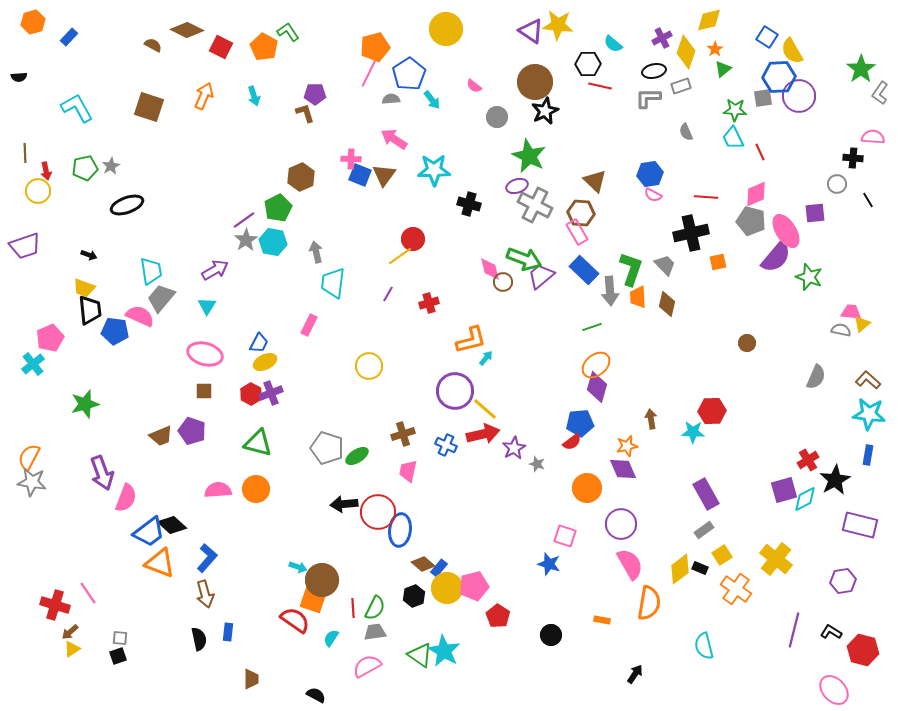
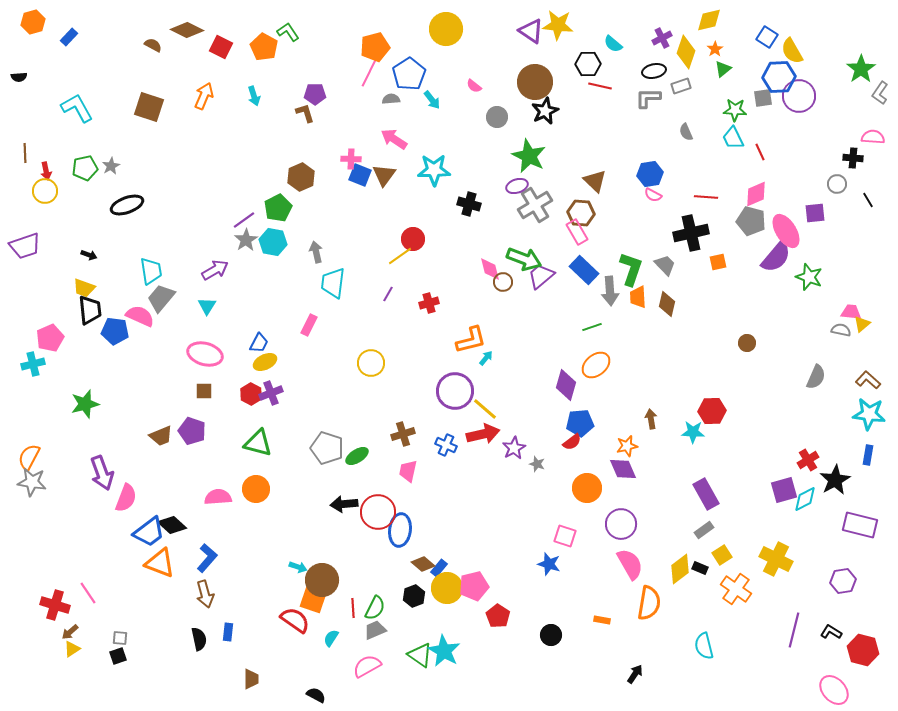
yellow circle at (38, 191): moved 7 px right
gray cross at (535, 205): rotated 32 degrees clockwise
cyan cross at (33, 364): rotated 25 degrees clockwise
yellow circle at (369, 366): moved 2 px right, 3 px up
purple diamond at (597, 387): moved 31 px left, 2 px up
pink semicircle at (218, 490): moved 7 px down
yellow cross at (776, 559): rotated 12 degrees counterclockwise
gray trapezoid at (375, 632): moved 2 px up; rotated 15 degrees counterclockwise
